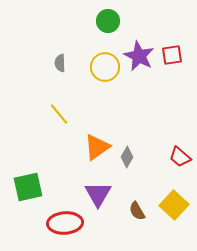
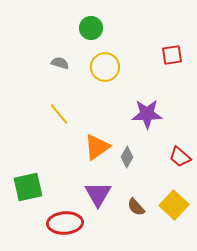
green circle: moved 17 px left, 7 px down
purple star: moved 8 px right, 58 px down; rotated 28 degrees counterclockwise
gray semicircle: rotated 108 degrees clockwise
brown semicircle: moved 1 px left, 4 px up; rotated 12 degrees counterclockwise
